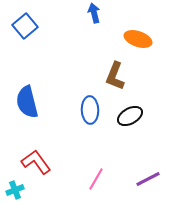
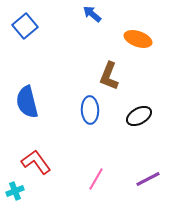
blue arrow: moved 2 px left, 1 px down; rotated 36 degrees counterclockwise
brown L-shape: moved 6 px left
black ellipse: moved 9 px right
cyan cross: moved 1 px down
